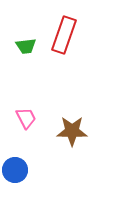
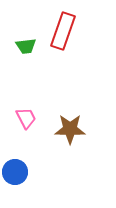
red rectangle: moved 1 px left, 4 px up
brown star: moved 2 px left, 2 px up
blue circle: moved 2 px down
